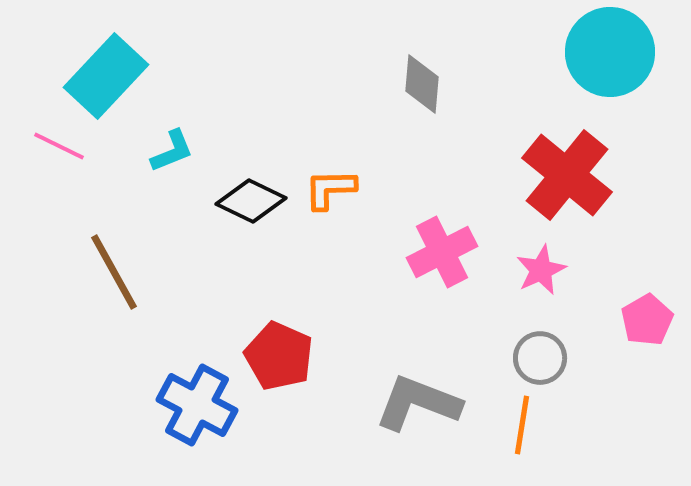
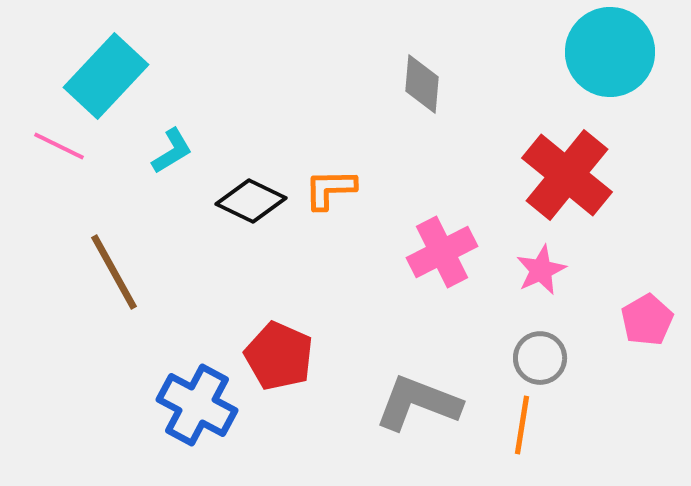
cyan L-shape: rotated 9 degrees counterclockwise
